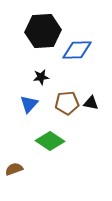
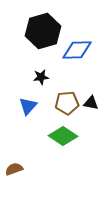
black hexagon: rotated 12 degrees counterclockwise
blue triangle: moved 1 px left, 2 px down
green diamond: moved 13 px right, 5 px up
